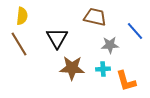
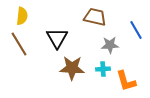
blue line: moved 1 px right, 1 px up; rotated 12 degrees clockwise
